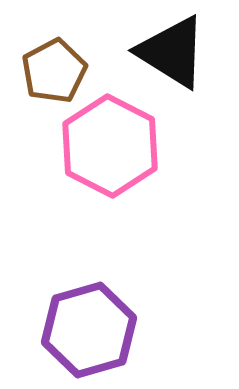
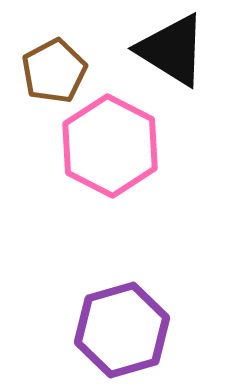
black triangle: moved 2 px up
purple hexagon: moved 33 px right
